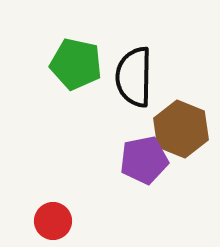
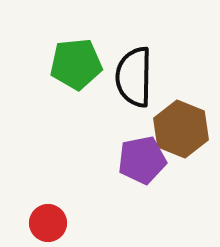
green pentagon: rotated 18 degrees counterclockwise
purple pentagon: moved 2 px left
red circle: moved 5 px left, 2 px down
